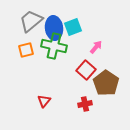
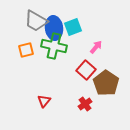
gray trapezoid: moved 5 px right; rotated 110 degrees counterclockwise
red cross: rotated 24 degrees counterclockwise
